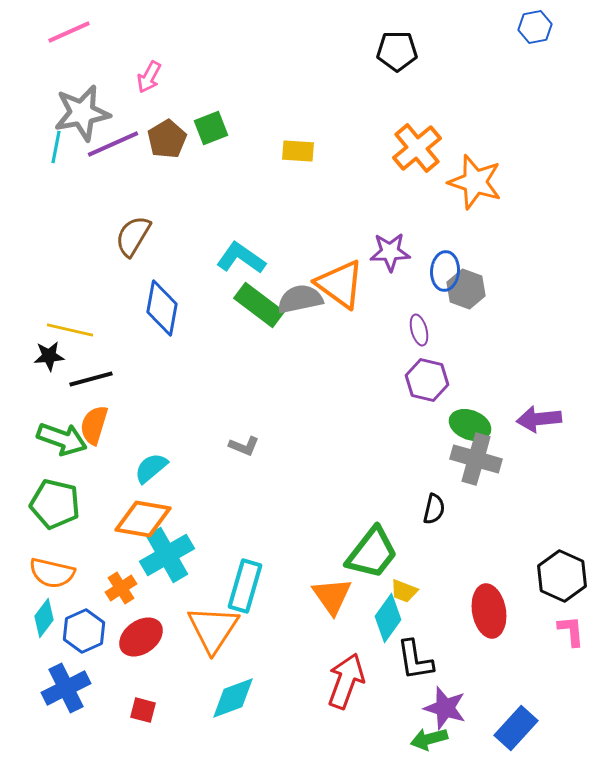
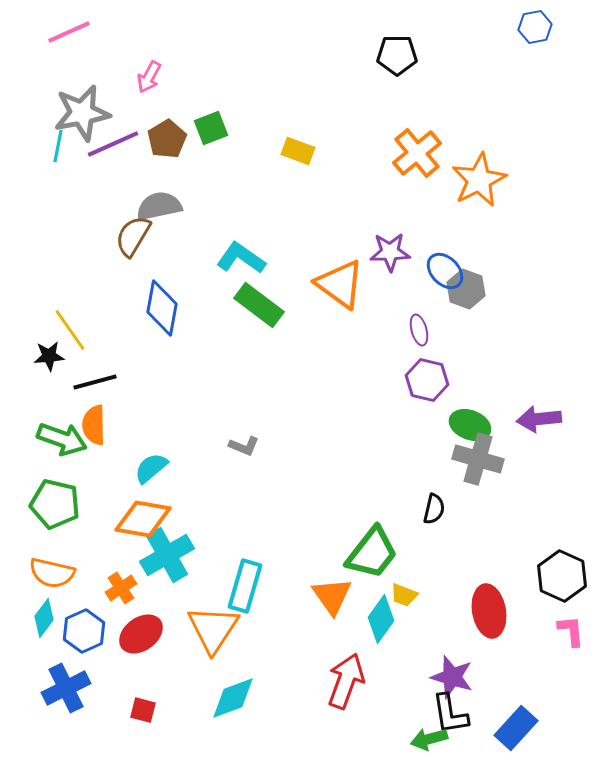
black pentagon at (397, 51): moved 4 px down
cyan line at (56, 147): moved 2 px right, 1 px up
orange cross at (417, 148): moved 5 px down
yellow rectangle at (298, 151): rotated 16 degrees clockwise
orange star at (475, 182): moved 4 px right, 2 px up; rotated 28 degrees clockwise
blue ellipse at (445, 271): rotated 48 degrees counterclockwise
gray semicircle at (300, 299): moved 141 px left, 93 px up
yellow line at (70, 330): rotated 42 degrees clockwise
black line at (91, 379): moved 4 px right, 3 px down
orange semicircle at (94, 425): rotated 18 degrees counterclockwise
gray cross at (476, 459): moved 2 px right
yellow trapezoid at (404, 591): moved 4 px down
cyan diamond at (388, 618): moved 7 px left, 1 px down
red ellipse at (141, 637): moved 3 px up
black L-shape at (415, 660): moved 35 px right, 54 px down
purple star at (445, 708): moved 7 px right, 31 px up
